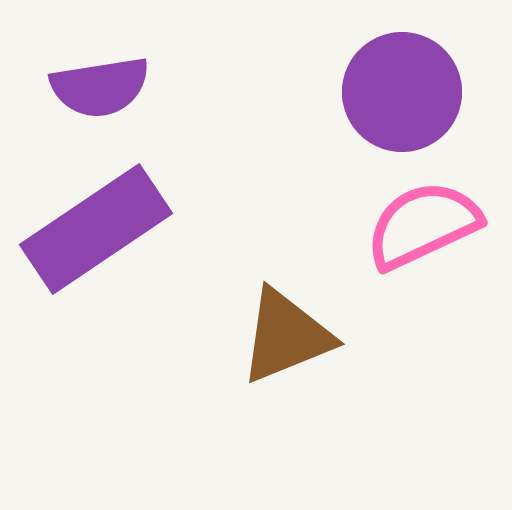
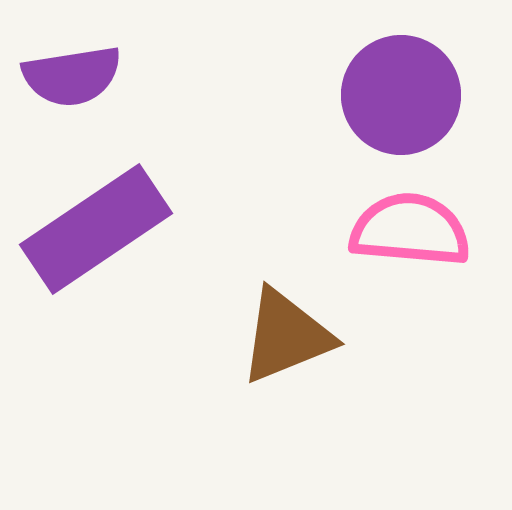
purple semicircle: moved 28 px left, 11 px up
purple circle: moved 1 px left, 3 px down
pink semicircle: moved 13 px left, 5 px down; rotated 30 degrees clockwise
